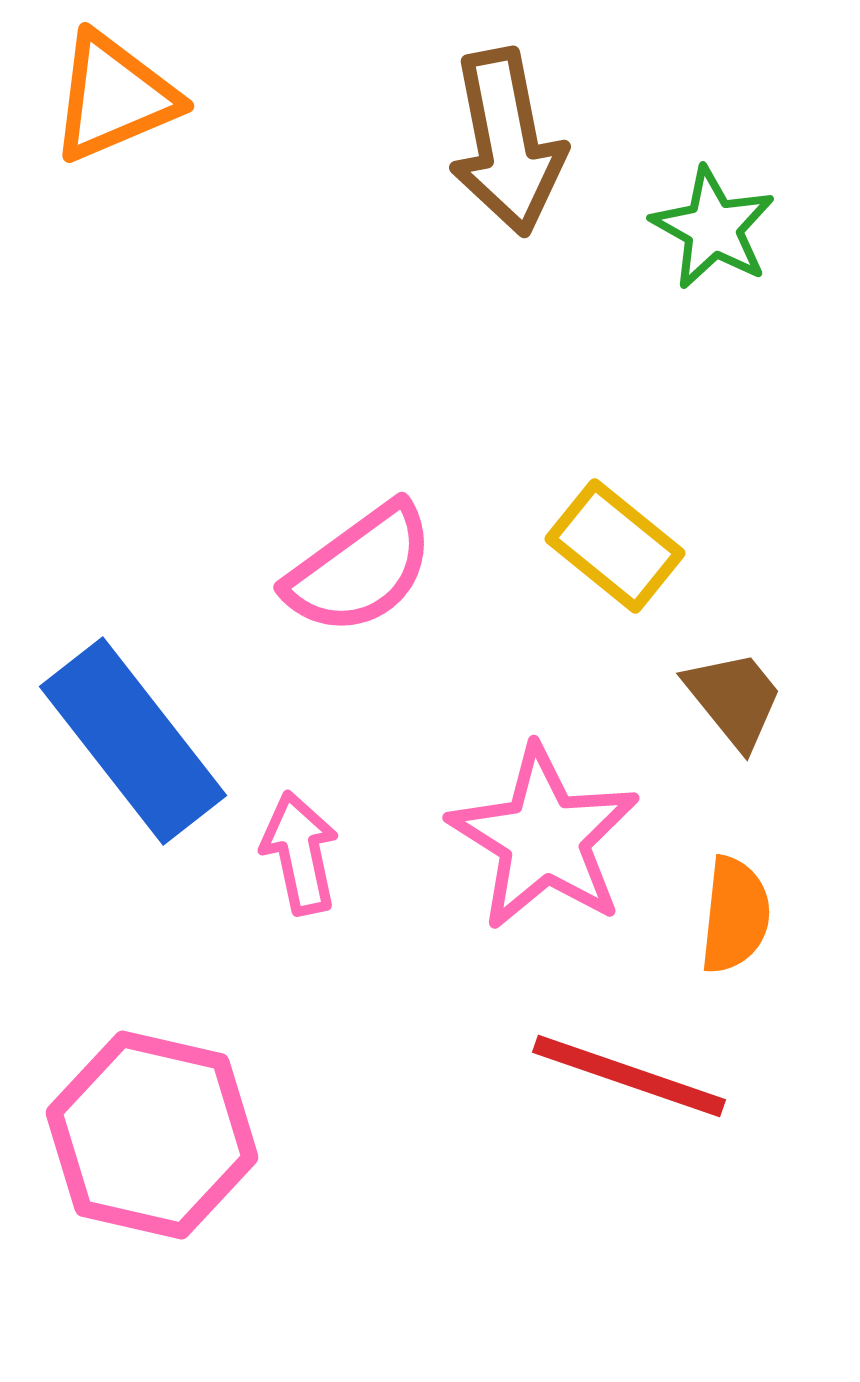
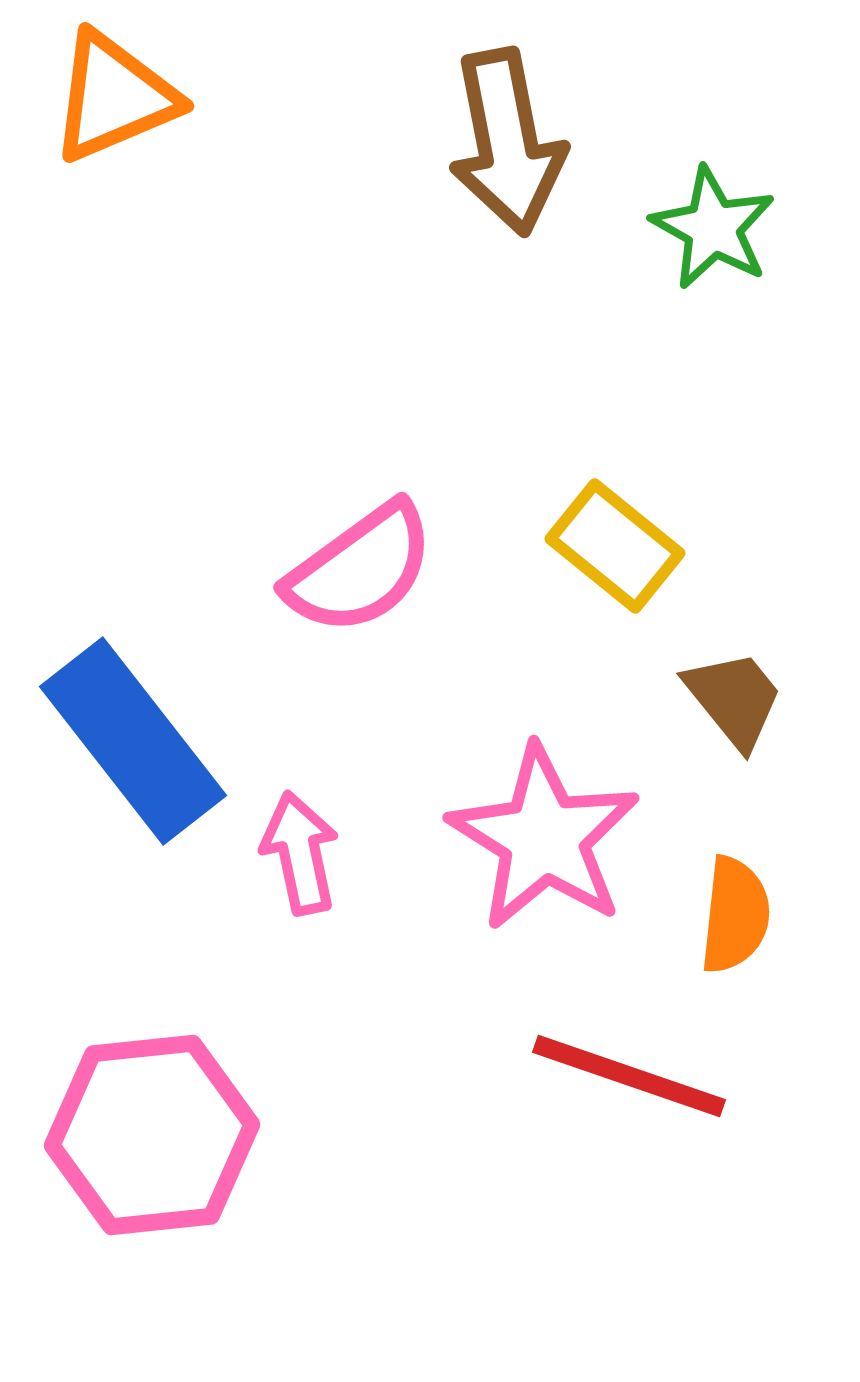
pink hexagon: rotated 19 degrees counterclockwise
